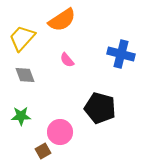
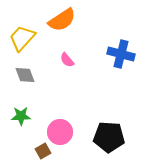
black pentagon: moved 9 px right, 29 px down; rotated 12 degrees counterclockwise
